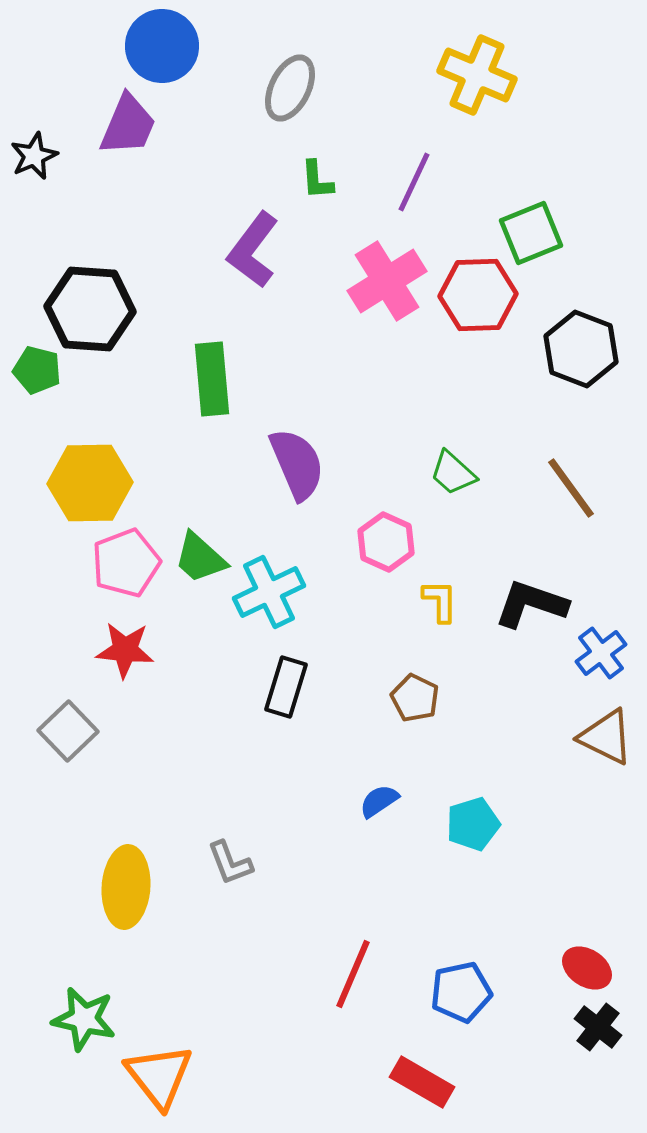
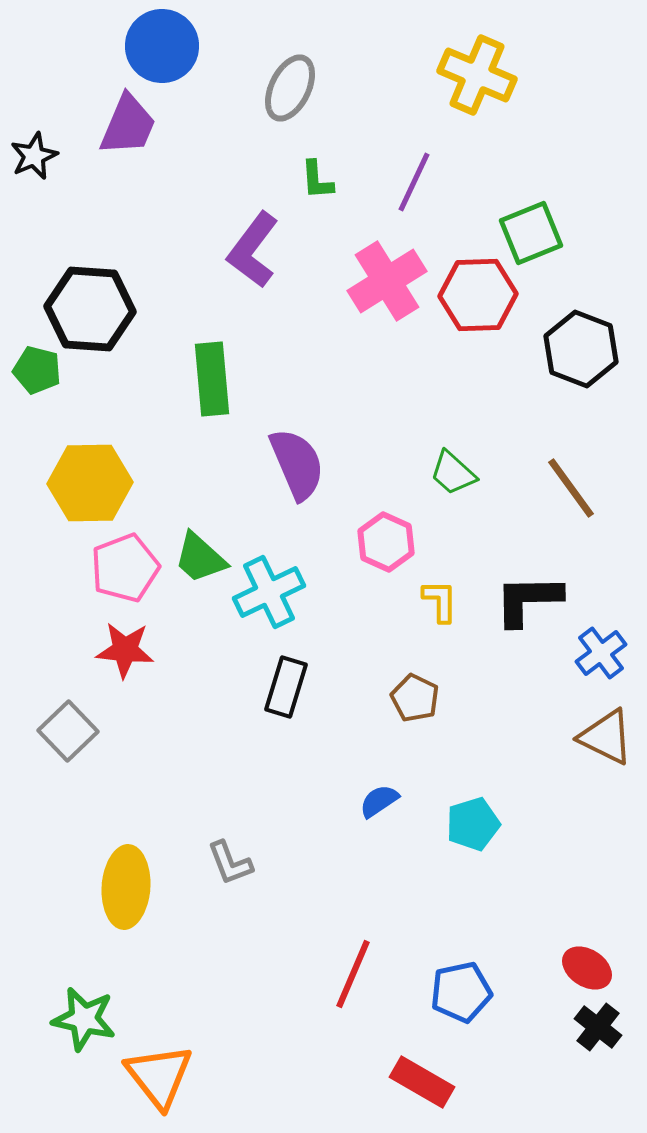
pink pentagon at (126, 563): moved 1 px left, 5 px down
black L-shape at (531, 604): moved 3 px left, 4 px up; rotated 20 degrees counterclockwise
